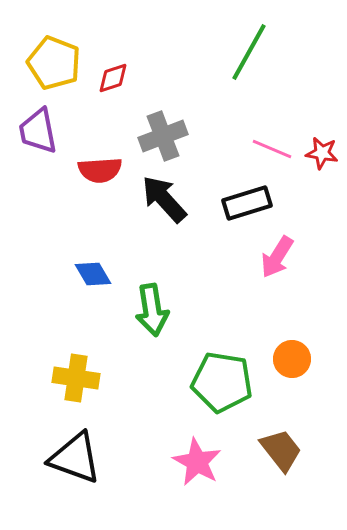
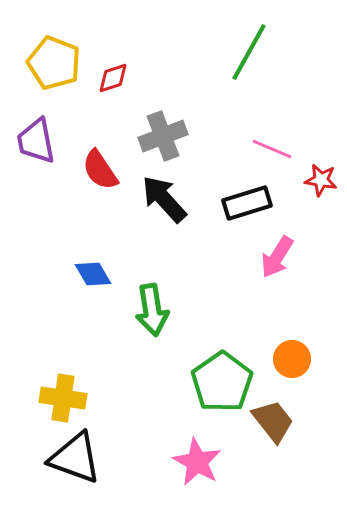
purple trapezoid: moved 2 px left, 10 px down
red star: moved 1 px left, 27 px down
red semicircle: rotated 60 degrees clockwise
yellow cross: moved 13 px left, 20 px down
green pentagon: rotated 28 degrees clockwise
brown trapezoid: moved 8 px left, 29 px up
